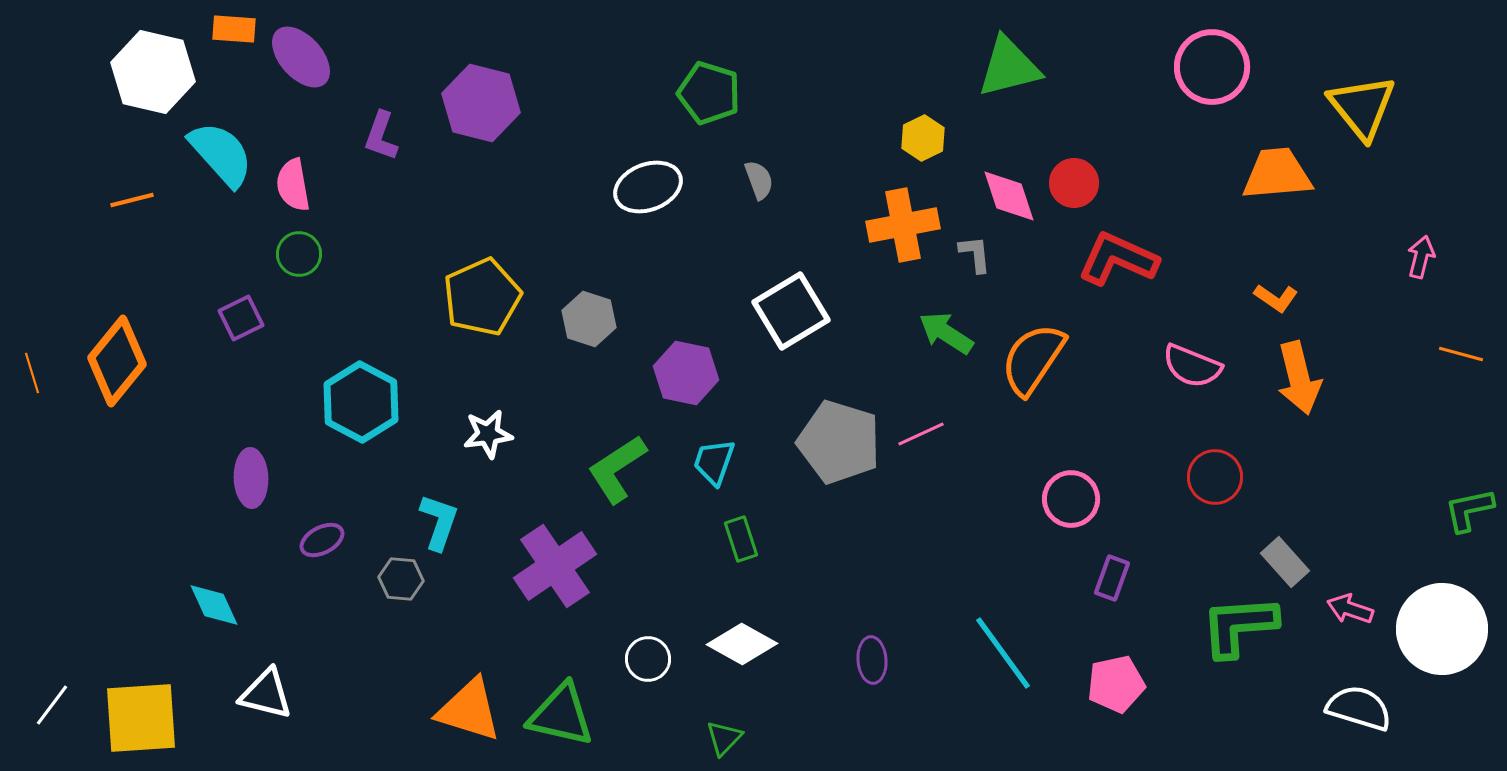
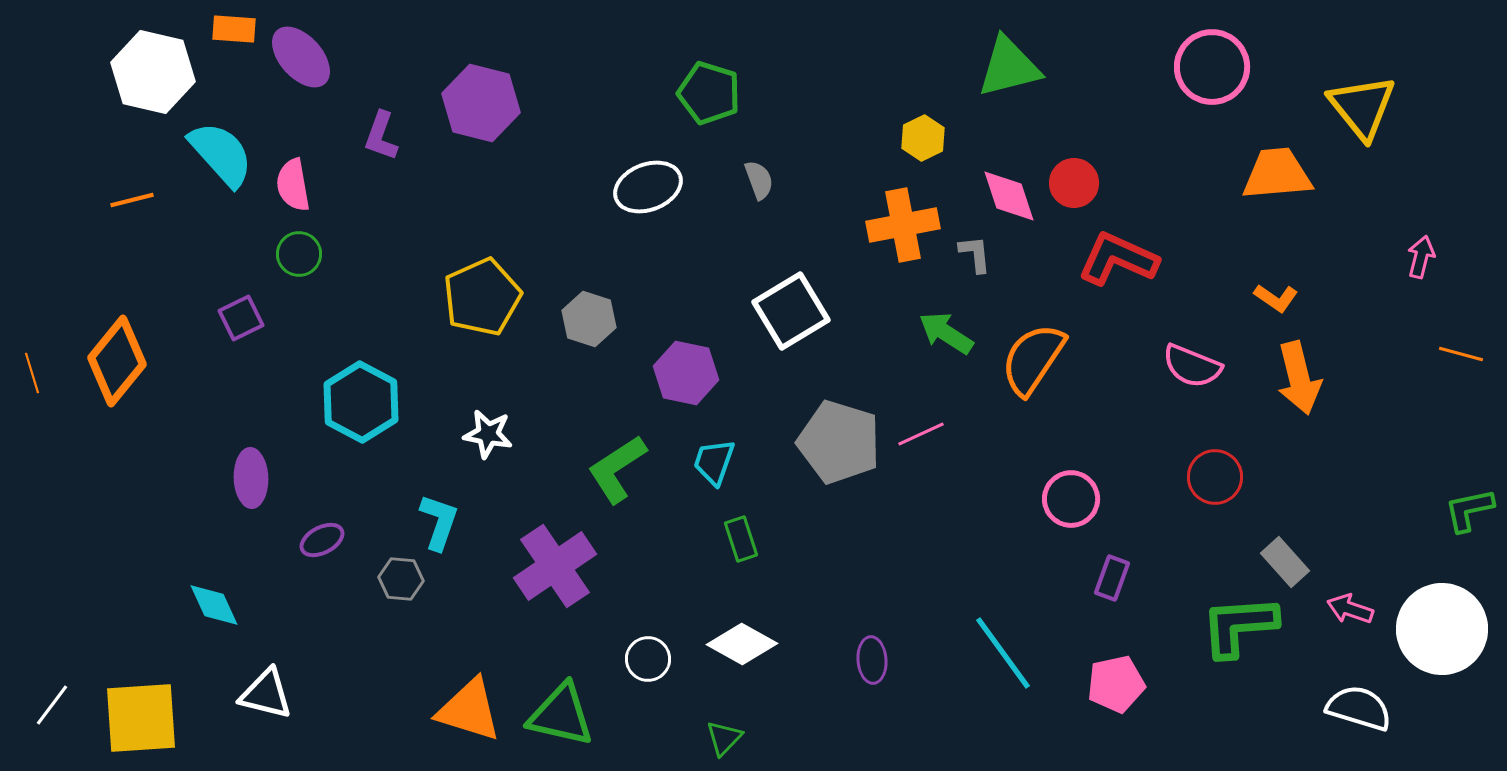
white star at (488, 434): rotated 18 degrees clockwise
